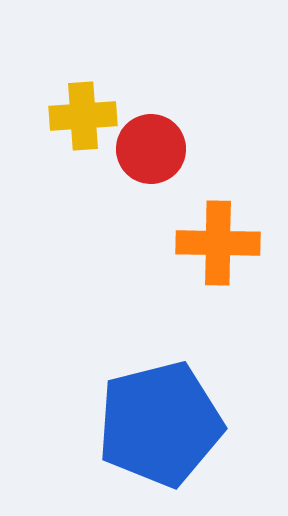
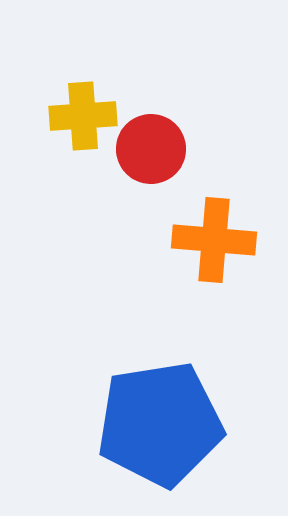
orange cross: moved 4 px left, 3 px up; rotated 4 degrees clockwise
blue pentagon: rotated 5 degrees clockwise
